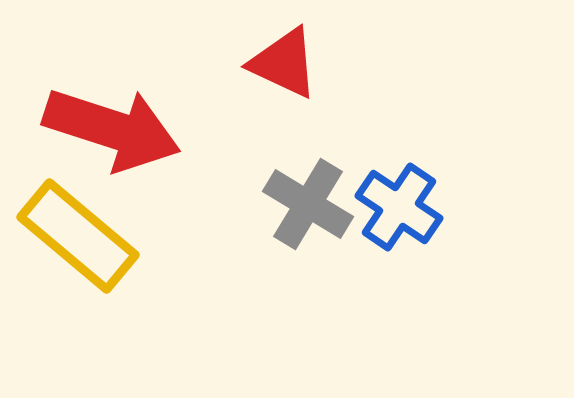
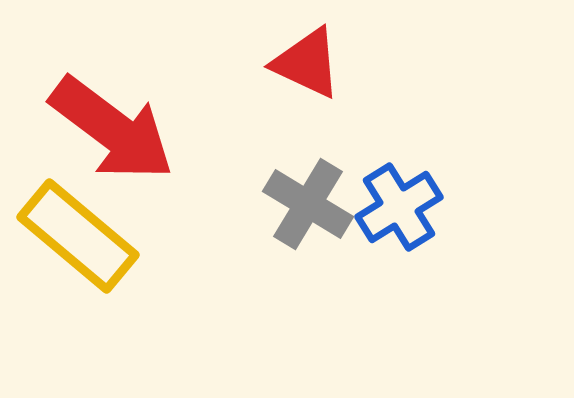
red triangle: moved 23 px right
red arrow: rotated 19 degrees clockwise
blue cross: rotated 24 degrees clockwise
